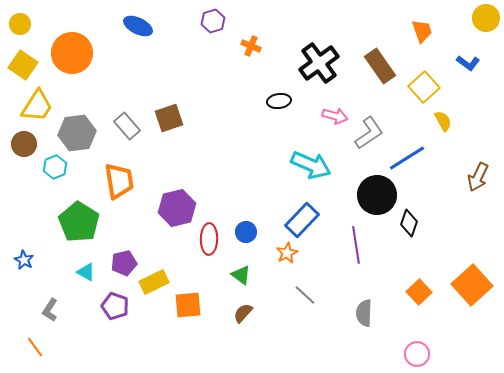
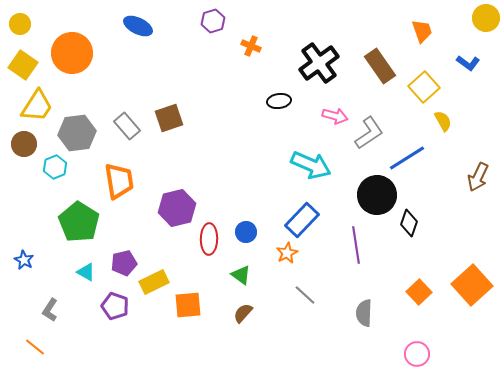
orange line at (35, 347): rotated 15 degrees counterclockwise
